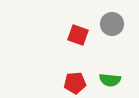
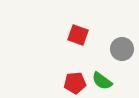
gray circle: moved 10 px right, 25 px down
green semicircle: moved 8 px left, 1 px down; rotated 30 degrees clockwise
